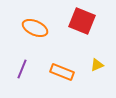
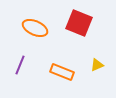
red square: moved 3 px left, 2 px down
purple line: moved 2 px left, 4 px up
